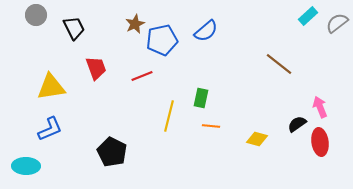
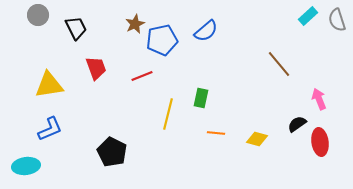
gray circle: moved 2 px right
gray semicircle: moved 3 px up; rotated 70 degrees counterclockwise
black trapezoid: moved 2 px right
brown line: rotated 12 degrees clockwise
yellow triangle: moved 2 px left, 2 px up
pink arrow: moved 1 px left, 8 px up
yellow line: moved 1 px left, 2 px up
orange line: moved 5 px right, 7 px down
cyan ellipse: rotated 8 degrees counterclockwise
